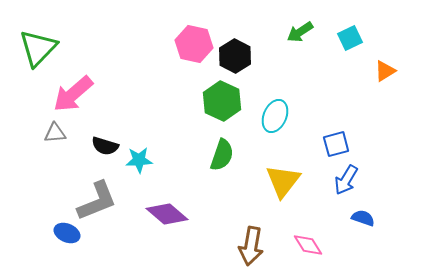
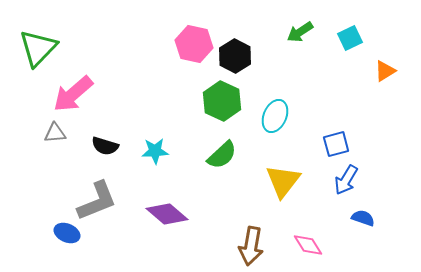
green semicircle: rotated 28 degrees clockwise
cyan star: moved 16 px right, 9 px up
